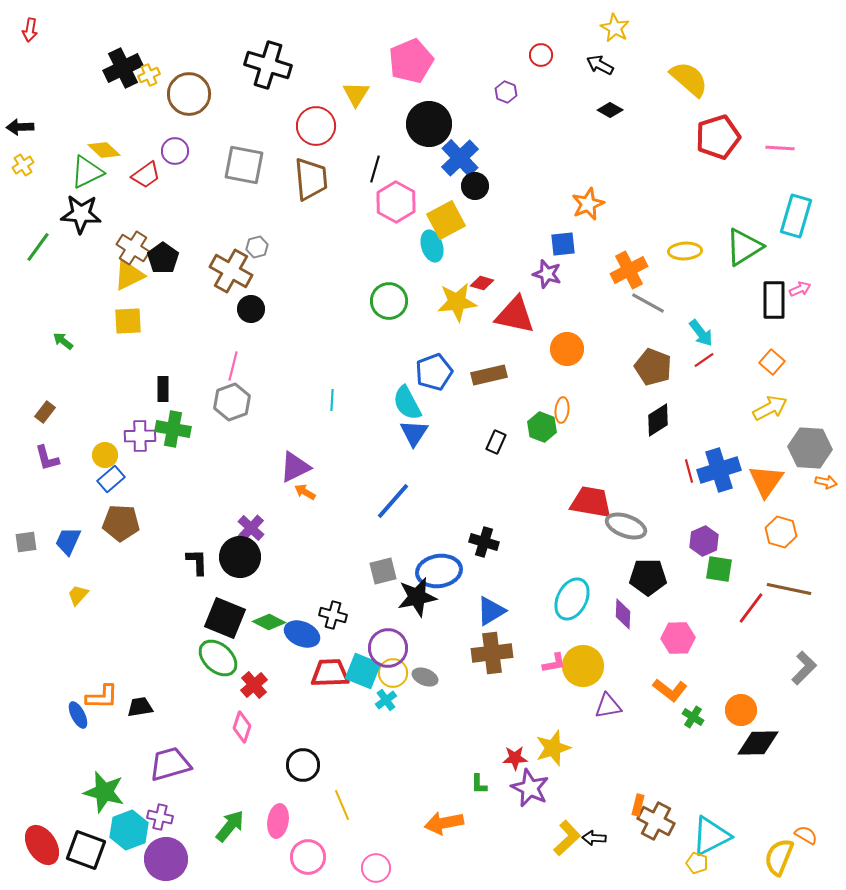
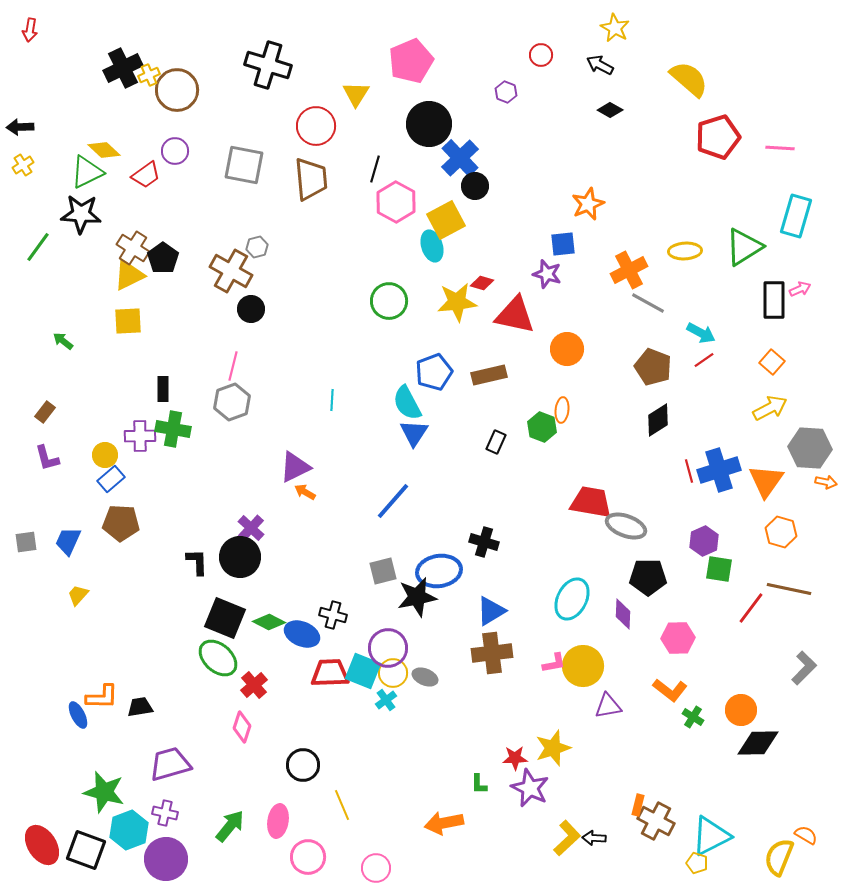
brown circle at (189, 94): moved 12 px left, 4 px up
cyan arrow at (701, 333): rotated 24 degrees counterclockwise
purple cross at (160, 817): moved 5 px right, 4 px up
